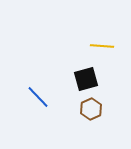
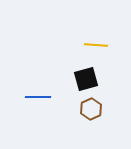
yellow line: moved 6 px left, 1 px up
blue line: rotated 45 degrees counterclockwise
